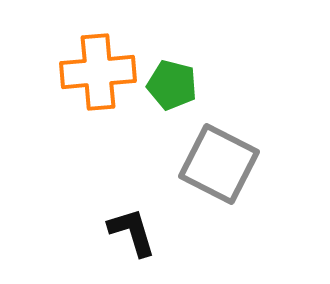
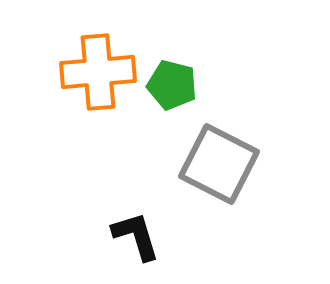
black L-shape: moved 4 px right, 4 px down
